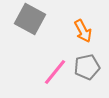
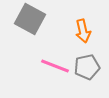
orange arrow: rotated 15 degrees clockwise
pink line: moved 6 px up; rotated 72 degrees clockwise
